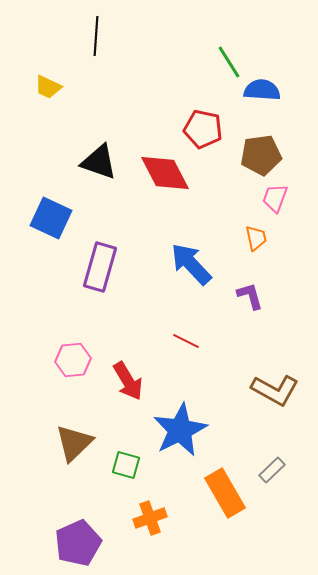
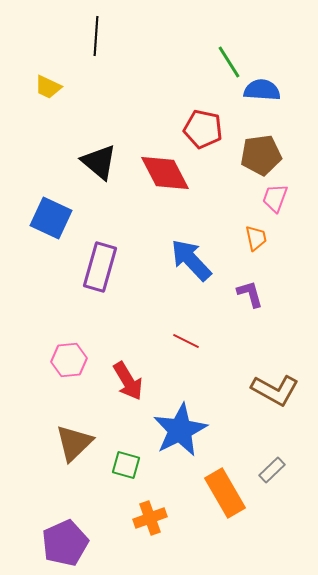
black triangle: rotated 21 degrees clockwise
blue arrow: moved 4 px up
purple L-shape: moved 2 px up
pink hexagon: moved 4 px left
purple pentagon: moved 13 px left
